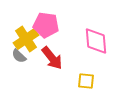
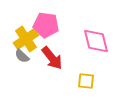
pink diamond: rotated 8 degrees counterclockwise
gray semicircle: moved 3 px right
